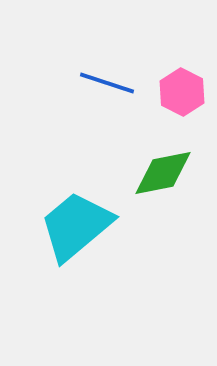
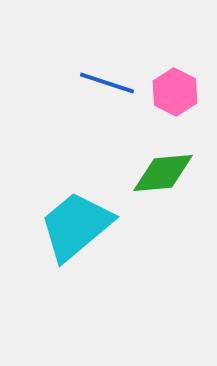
pink hexagon: moved 7 px left
green diamond: rotated 6 degrees clockwise
